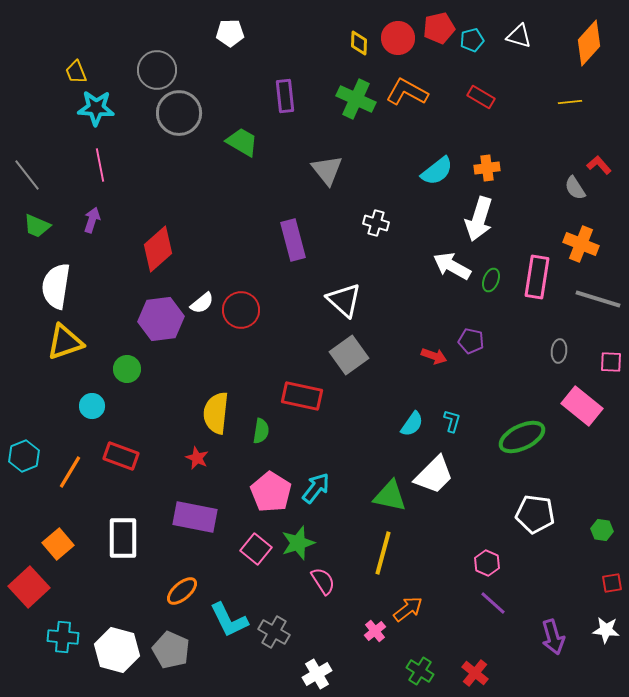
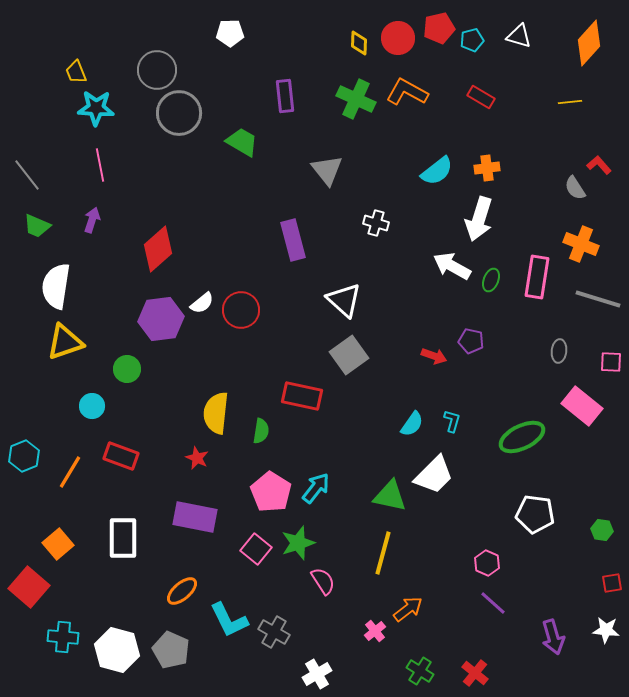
red square at (29, 587): rotated 6 degrees counterclockwise
